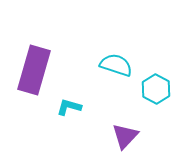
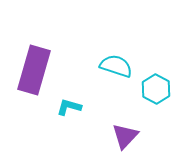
cyan semicircle: moved 1 px down
